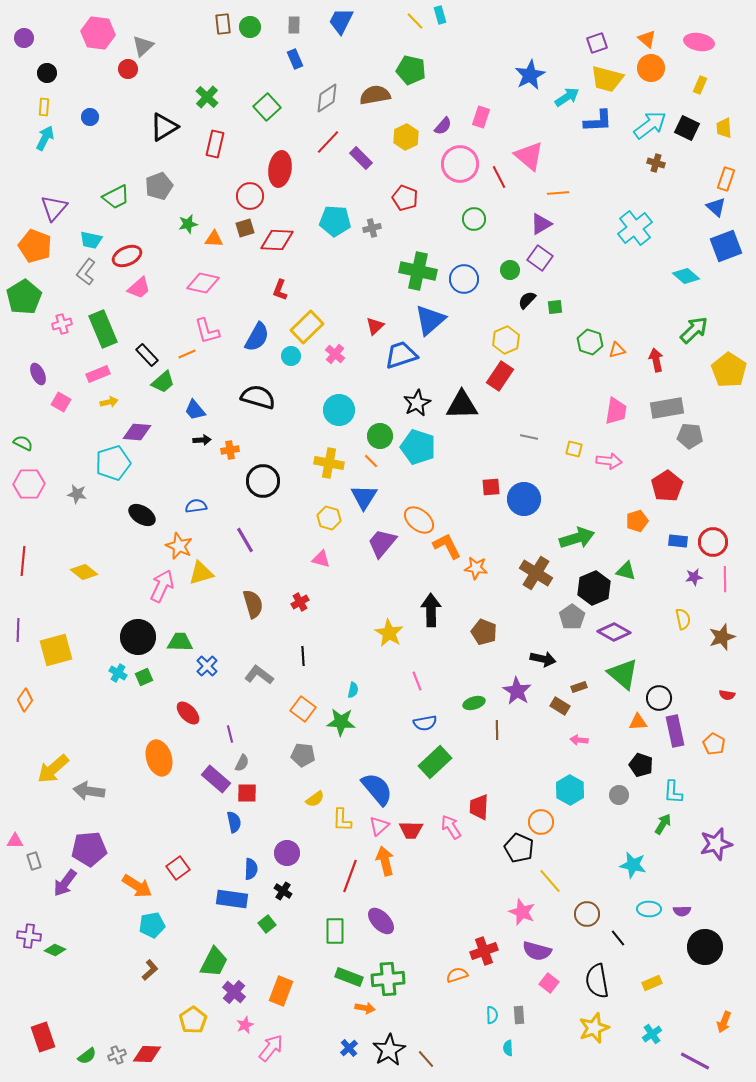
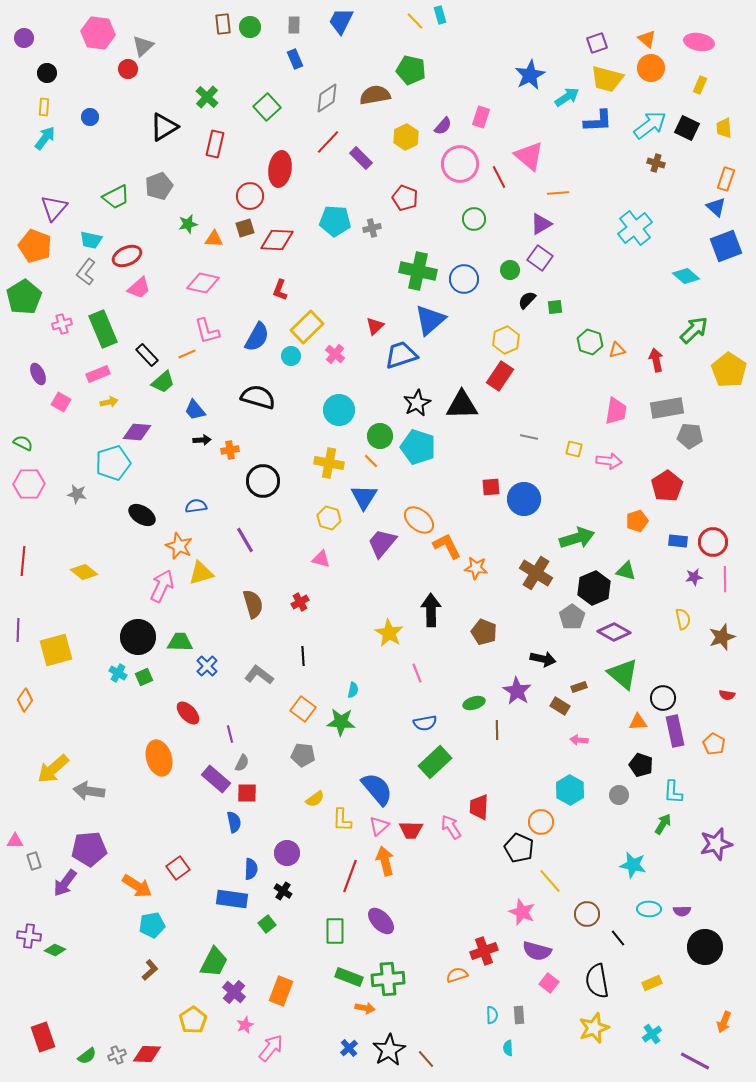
cyan arrow at (45, 138): rotated 10 degrees clockwise
pink line at (417, 681): moved 8 px up
black circle at (659, 698): moved 4 px right
